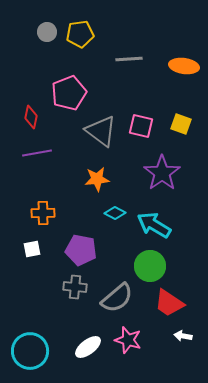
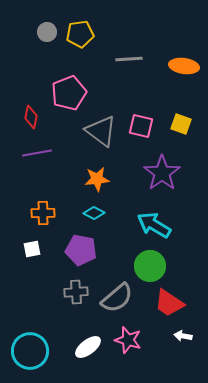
cyan diamond: moved 21 px left
gray cross: moved 1 px right, 5 px down; rotated 10 degrees counterclockwise
